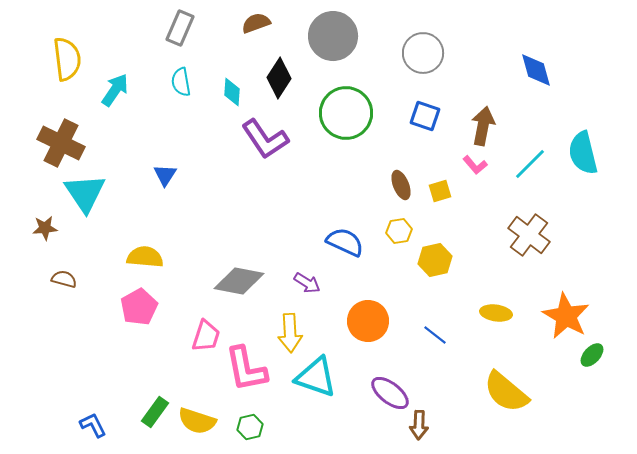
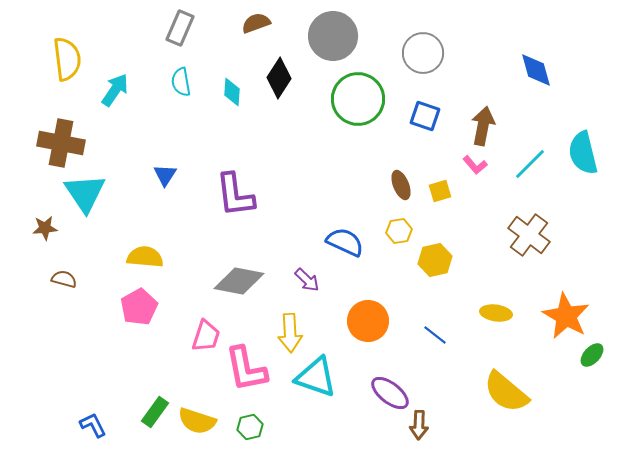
green circle at (346, 113): moved 12 px right, 14 px up
purple L-shape at (265, 139): moved 30 px left, 56 px down; rotated 27 degrees clockwise
brown cross at (61, 143): rotated 15 degrees counterclockwise
purple arrow at (307, 283): moved 3 px up; rotated 12 degrees clockwise
